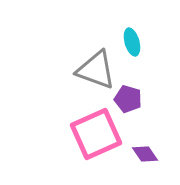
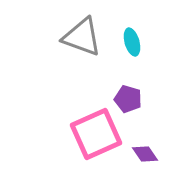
gray triangle: moved 14 px left, 33 px up
